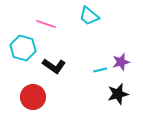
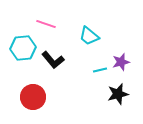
cyan trapezoid: moved 20 px down
cyan hexagon: rotated 20 degrees counterclockwise
black L-shape: moved 1 px left, 6 px up; rotated 15 degrees clockwise
